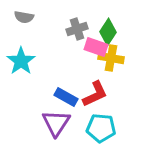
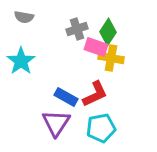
cyan pentagon: rotated 16 degrees counterclockwise
